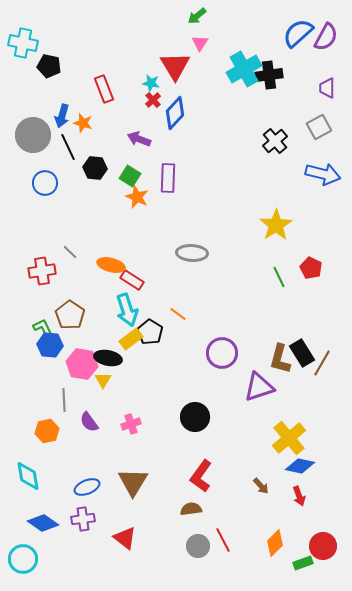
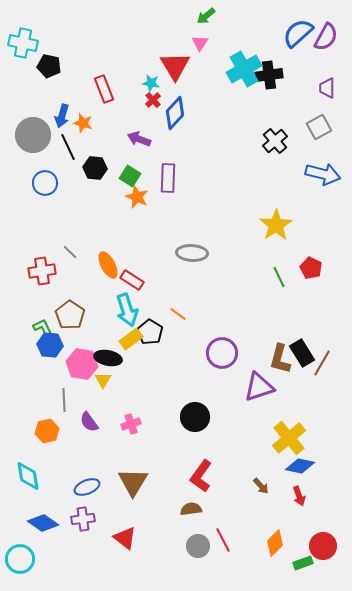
green arrow at (197, 16): moved 9 px right
orange ellipse at (111, 265): moved 3 px left; rotated 48 degrees clockwise
cyan circle at (23, 559): moved 3 px left
